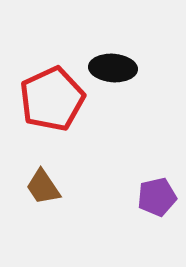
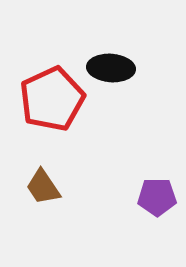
black ellipse: moved 2 px left
purple pentagon: rotated 12 degrees clockwise
